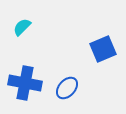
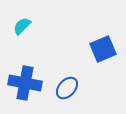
cyan semicircle: moved 1 px up
